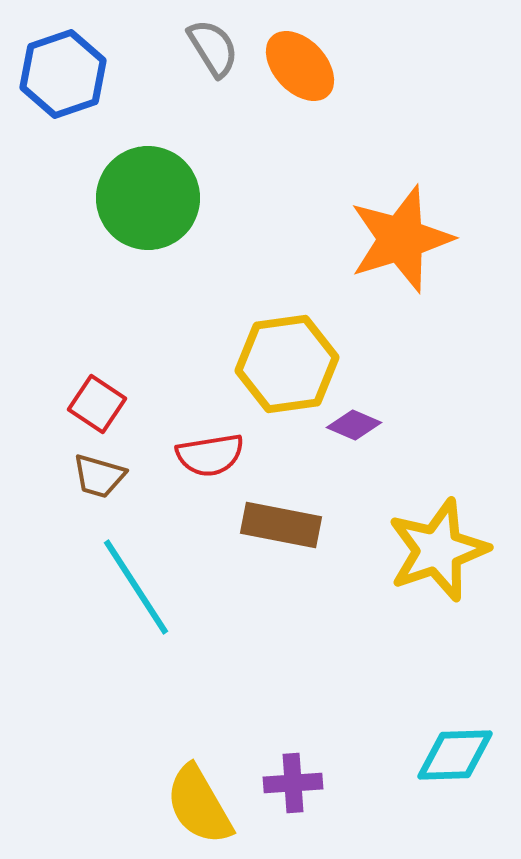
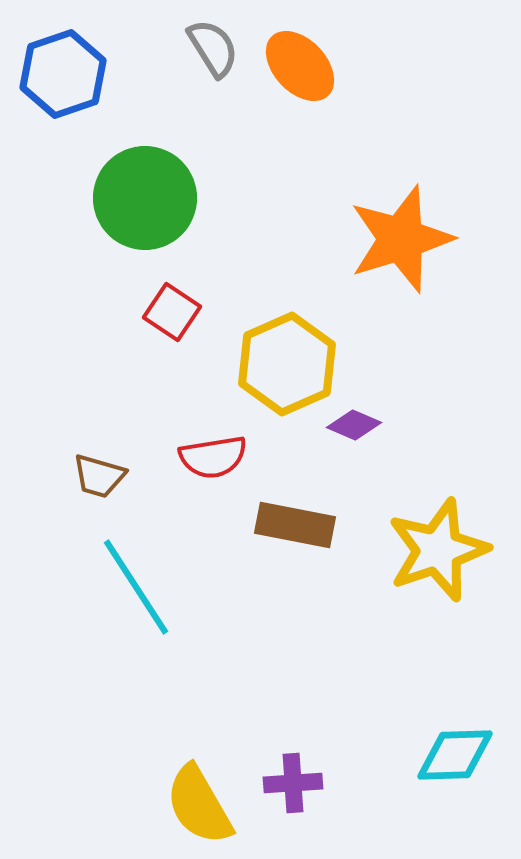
green circle: moved 3 px left
yellow hexagon: rotated 16 degrees counterclockwise
red square: moved 75 px right, 92 px up
red semicircle: moved 3 px right, 2 px down
brown rectangle: moved 14 px right
